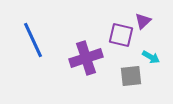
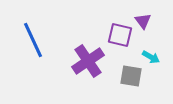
purple triangle: rotated 24 degrees counterclockwise
purple square: moved 1 px left
purple cross: moved 2 px right, 3 px down; rotated 16 degrees counterclockwise
gray square: rotated 15 degrees clockwise
